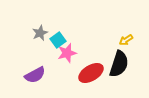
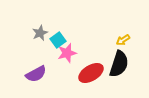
yellow arrow: moved 3 px left
purple semicircle: moved 1 px right, 1 px up
